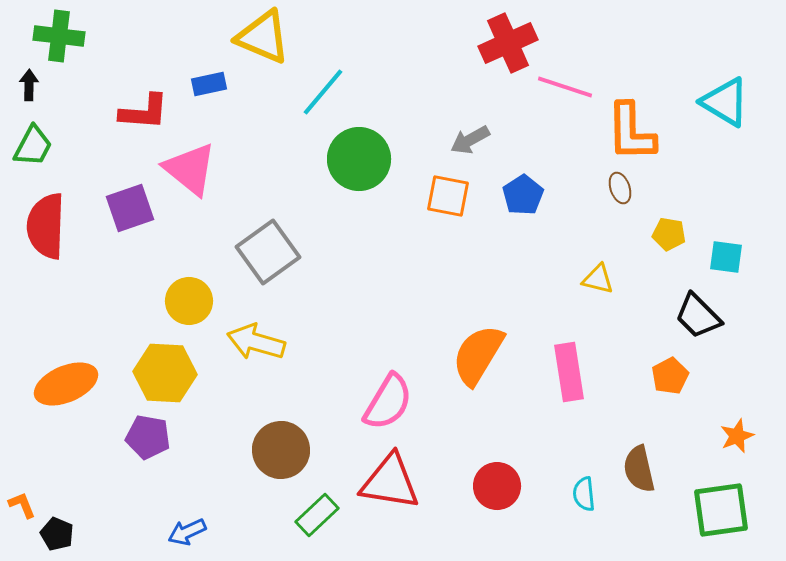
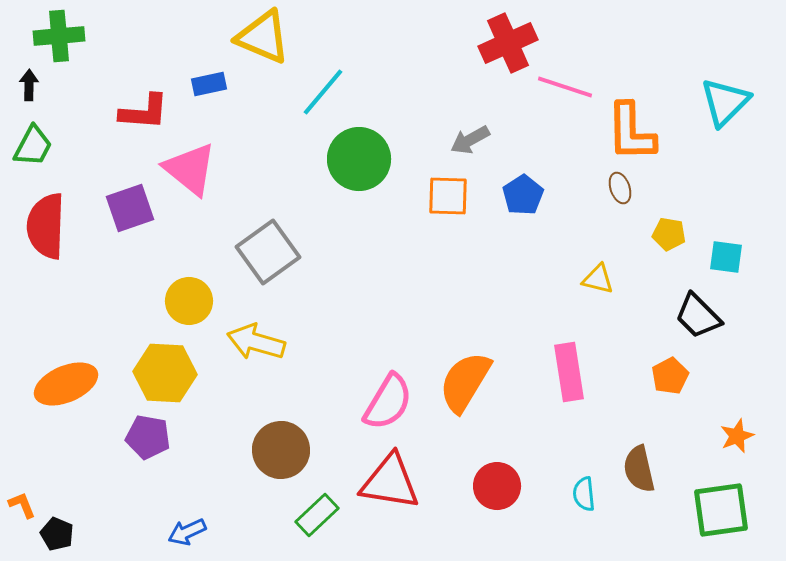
green cross at (59, 36): rotated 12 degrees counterclockwise
cyan triangle at (725, 102): rotated 44 degrees clockwise
orange square at (448, 196): rotated 9 degrees counterclockwise
orange semicircle at (478, 355): moved 13 px left, 27 px down
